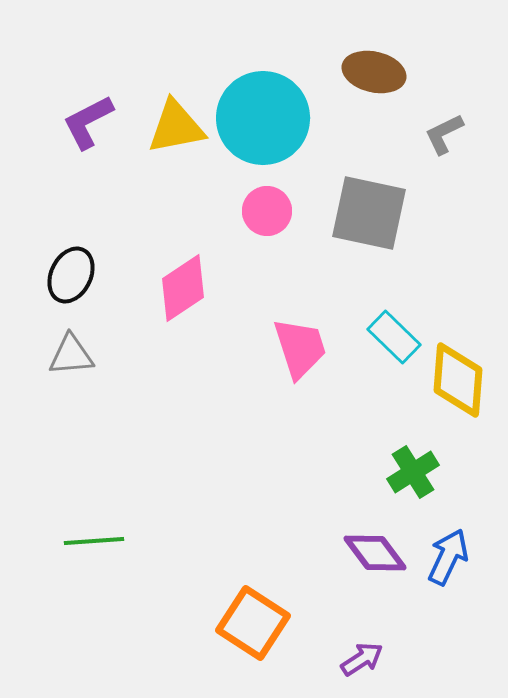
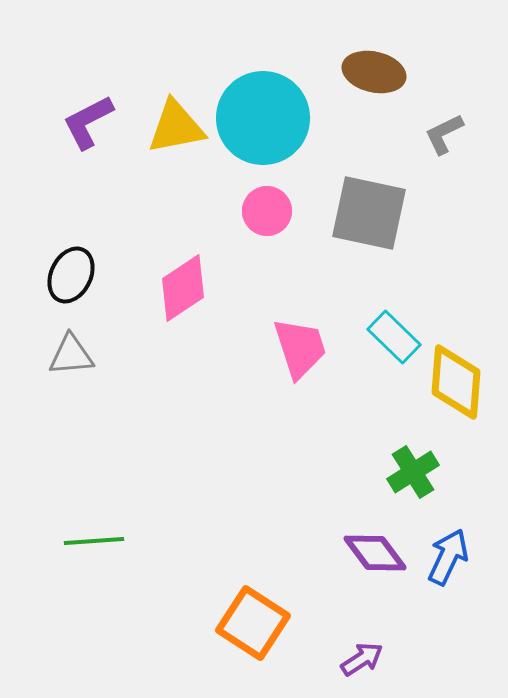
yellow diamond: moved 2 px left, 2 px down
